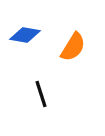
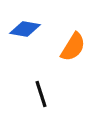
blue diamond: moved 6 px up
